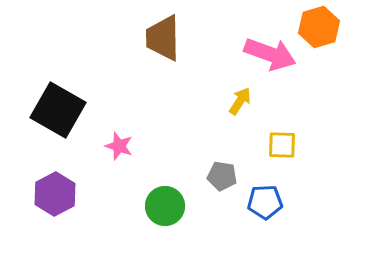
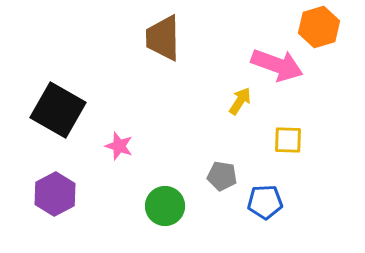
pink arrow: moved 7 px right, 11 px down
yellow square: moved 6 px right, 5 px up
